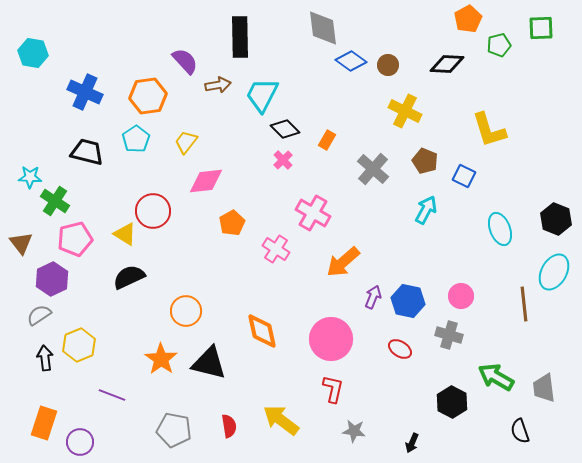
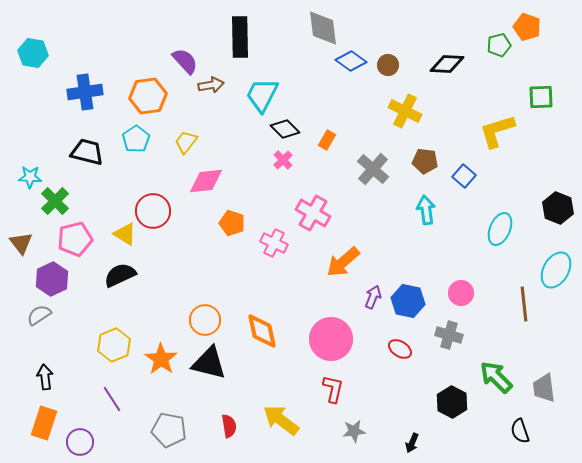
orange pentagon at (468, 19): moved 59 px right, 8 px down; rotated 24 degrees counterclockwise
green square at (541, 28): moved 69 px down
brown arrow at (218, 85): moved 7 px left
blue cross at (85, 92): rotated 32 degrees counterclockwise
yellow L-shape at (489, 130): moved 8 px right, 1 px down; rotated 90 degrees clockwise
brown pentagon at (425, 161): rotated 15 degrees counterclockwise
blue square at (464, 176): rotated 15 degrees clockwise
green cross at (55, 201): rotated 12 degrees clockwise
cyan arrow at (426, 210): rotated 36 degrees counterclockwise
black hexagon at (556, 219): moved 2 px right, 11 px up
orange pentagon at (232, 223): rotated 25 degrees counterclockwise
cyan ellipse at (500, 229): rotated 44 degrees clockwise
pink cross at (276, 249): moved 2 px left, 6 px up; rotated 8 degrees counterclockwise
cyan ellipse at (554, 272): moved 2 px right, 2 px up
black semicircle at (129, 277): moved 9 px left, 2 px up
pink circle at (461, 296): moved 3 px up
orange circle at (186, 311): moved 19 px right, 9 px down
yellow hexagon at (79, 345): moved 35 px right
black arrow at (45, 358): moved 19 px down
green arrow at (496, 377): rotated 15 degrees clockwise
purple line at (112, 395): moved 4 px down; rotated 36 degrees clockwise
gray pentagon at (174, 430): moved 5 px left
gray star at (354, 431): rotated 15 degrees counterclockwise
